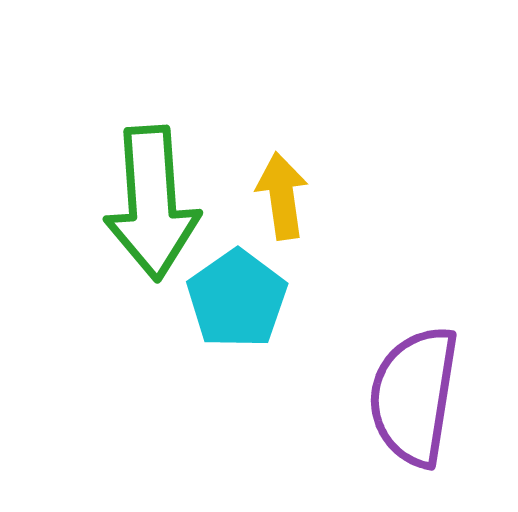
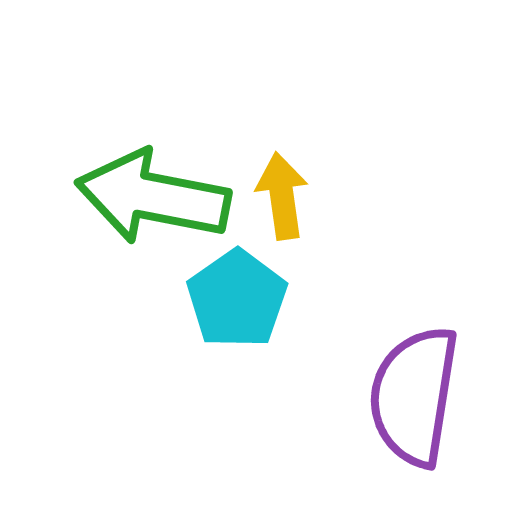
green arrow: moved 1 px right, 6 px up; rotated 105 degrees clockwise
